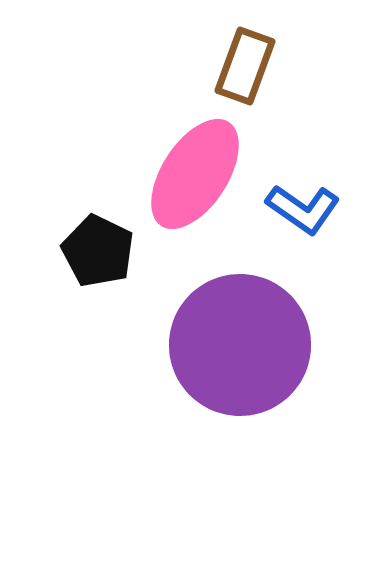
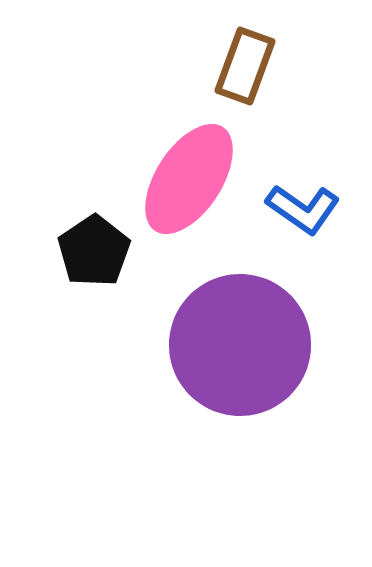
pink ellipse: moved 6 px left, 5 px down
black pentagon: moved 4 px left; rotated 12 degrees clockwise
